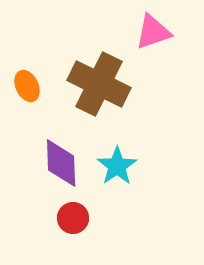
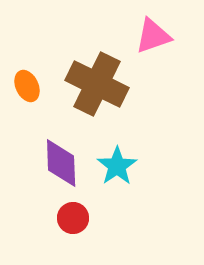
pink triangle: moved 4 px down
brown cross: moved 2 px left
